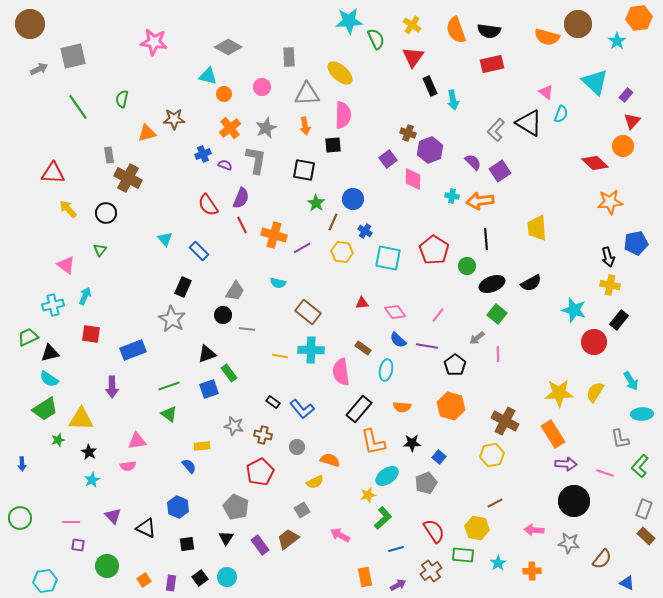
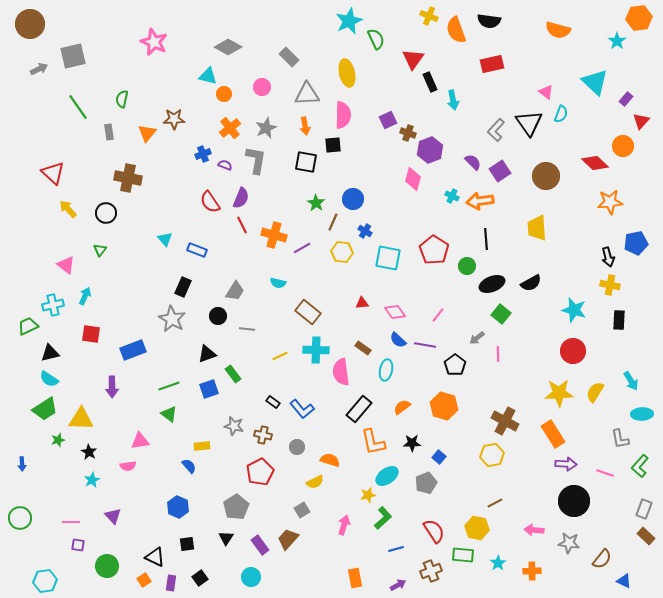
cyan star at (349, 21): rotated 20 degrees counterclockwise
brown circle at (578, 24): moved 32 px left, 152 px down
yellow cross at (412, 25): moved 17 px right, 9 px up; rotated 12 degrees counterclockwise
black semicircle at (489, 31): moved 10 px up
orange semicircle at (547, 37): moved 11 px right, 7 px up
pink star at (154, 42): rotated 16 degrees clockwise
gray rectangle at (289, 57): rotated 42 degrees counterclockwise
red triangle at (413, 57): moved 2 px down
yellow ellipse at (340, 73): moved 7 px right; rotated 36 degrees clockwise
black rectangle at (430, 86): moved 4 px up
purple rectangle at (626, 95): moved 4 px down
red triangle at (632, 121): moved 9 px right
black triangle at (529, 123): rotated 24 degrees clockwise
orange triangle at (147, 133): rotated 36 degrees counterclockwise
gray rectangle at (109, 155): moved 23 px up
purple square at (388, 159): moved 39 px up; rotated 12 degrees clockwise
black square at (304, 170): moved 2 px right, 8 px up
red triangle at (53, 173): rotated 40 degrees clockwise
brown cross at (128, 178): rotated 16 degrees counterclockwise
pink diamond at (413, 179): rotated 15 degrees clockwise
cyan cross at (452, 196): rotated 16 degrees clockwise
red semicircle at (208, 205): moved 2 px right, 3 px up
blue rectangle at (199, 251): moved 2 px left, 1 px up; rotated 24 degrees counterclockwise
green square at (497, 314): moved 4 px right
black circle at (223, 315): moved 5 px left, 1 px down
black rectangle at (619, 320): rotated 36 degrees counterclockwise
green trapezoid at (28, 337): moved 11 px up
red circle at (594, 342): moved 21 px left, 9 px down
purple line at (427, 346): moved 2 px left, 1 px up
cyan cross at (311, 350): moved 5 px right
yellow line at (280, 356): rotated 35 degrees counterclockwise
green rectangle at (229, 373): moved 4 px right, 1 px down
orange hexagon at (451, 406): moved 7 px left
orange semicircle at (402, 407): rotated 138 degrees clockwise
pink triangle at (137, 441): moved 3 px right
gray pentagon at (236, 507): rotated 15 degrees clockwise
black triangle at (146, 528): moved 9 px right, 29 px down
pink arrow at (340, 535): moved 4 px right, 10 px up; rotated 78 degrees clockwise
brown trapezoid at (288, 539): rotated 10 degrees counterclockwise
brown cross at (431, 571): rotated 15 degrees clockwise
cyan circle at (227, 577): moved 24 px right
orange rectangle at (365, 577): moved 10 px left, 1 px down
blue triangle at (627, 583): moved 3 px left, 2 px up
